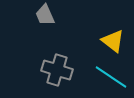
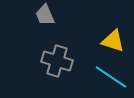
yellow triangle: rotated 20 degrees counterclockwise
gray cross: moved 9 px up
